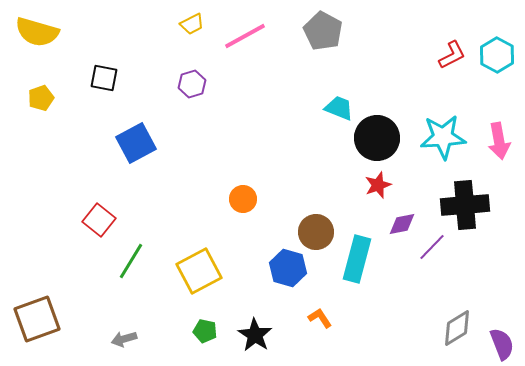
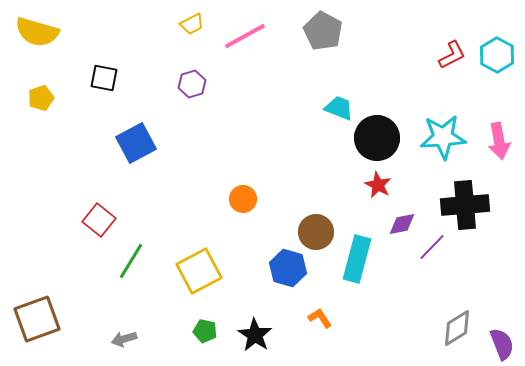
red star: rotated 24 degrees counterclockwise
